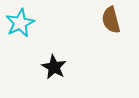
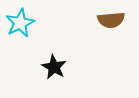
brown semicircle: rotated 80 degrees counterclockwise
